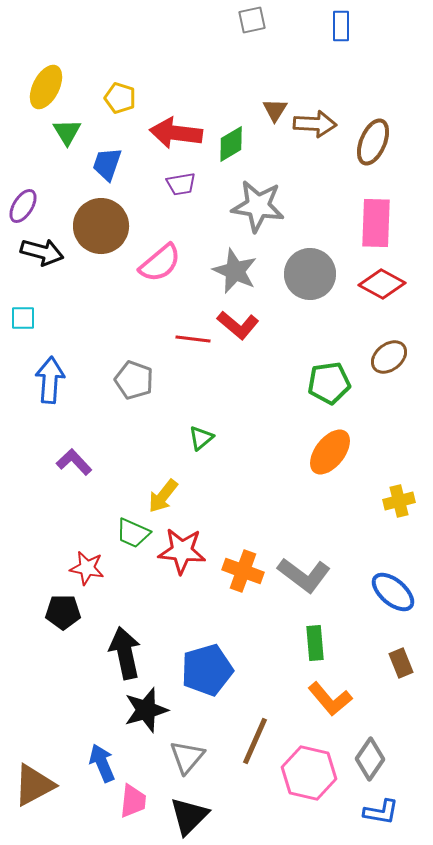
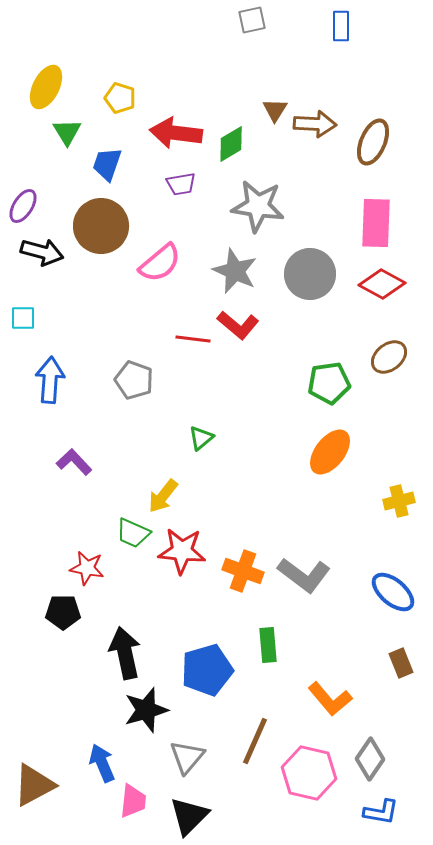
green rectangle at (315, 643): moved 47 px left, 2 px down
